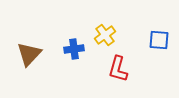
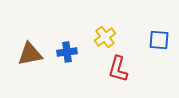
yellow cross: moved 2 px down
blue cross: moved 7 px left, 3 px down
brown triangle: moved 1 px right; rotated 36 degrees clockwise
